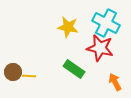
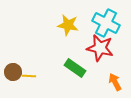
yellow star: moved 2 px up
green rectangle: moved 1 px right, 1 px up
